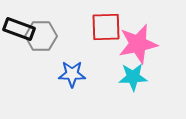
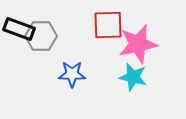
red square: moved 2 px right, 2 px up
cyan star: rotated 16 degrees clockwise
